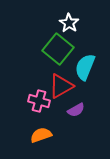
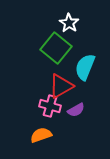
green square: moved 2 px left, 1 px up
pink cross: moved 11 px right, 5 px down
